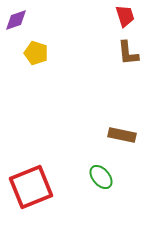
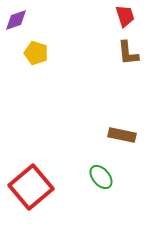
red square: rotated 18 degrees counterclockwise
